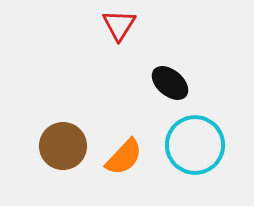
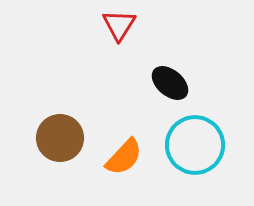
brown circle: moved 3 px left, 8 px up
